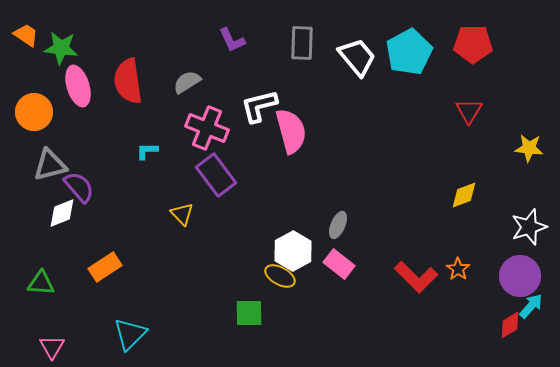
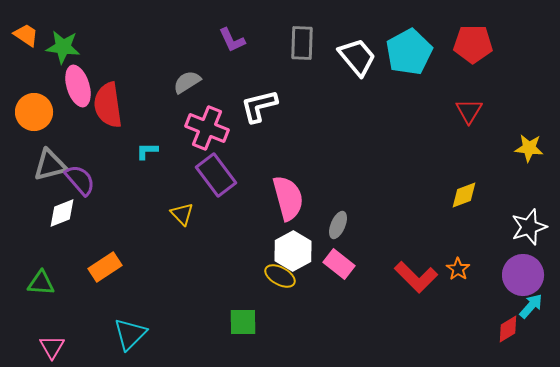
green star: moved 2 px right, 1 px up
red semicircle: moved 20 px left, 24 px down
pink semicircle: moved 3 px left, 67 px down
purple semicircle: moved 1 px right, 7 px up
purple circle: moved 3 px right, 1 px up
green square: moved 6 px left, 9 px down
red diamond: moved 2 px left, 4 px down
